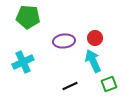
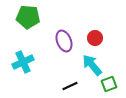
purple ellipse: rotated 75 degrees clockwise
cyan arrow: moved 1 px left, 4 px down; rotated 15 degrees counterclockwise
